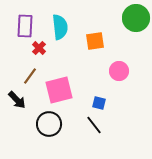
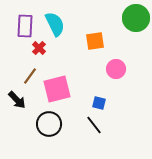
cyan semicircle: moved 5 px left, 3 px up; rotated 20 degrees counterclockwise
pink circle: moved 3 px left, 2 px up
pink square: moved 2 px left, 1 px up
